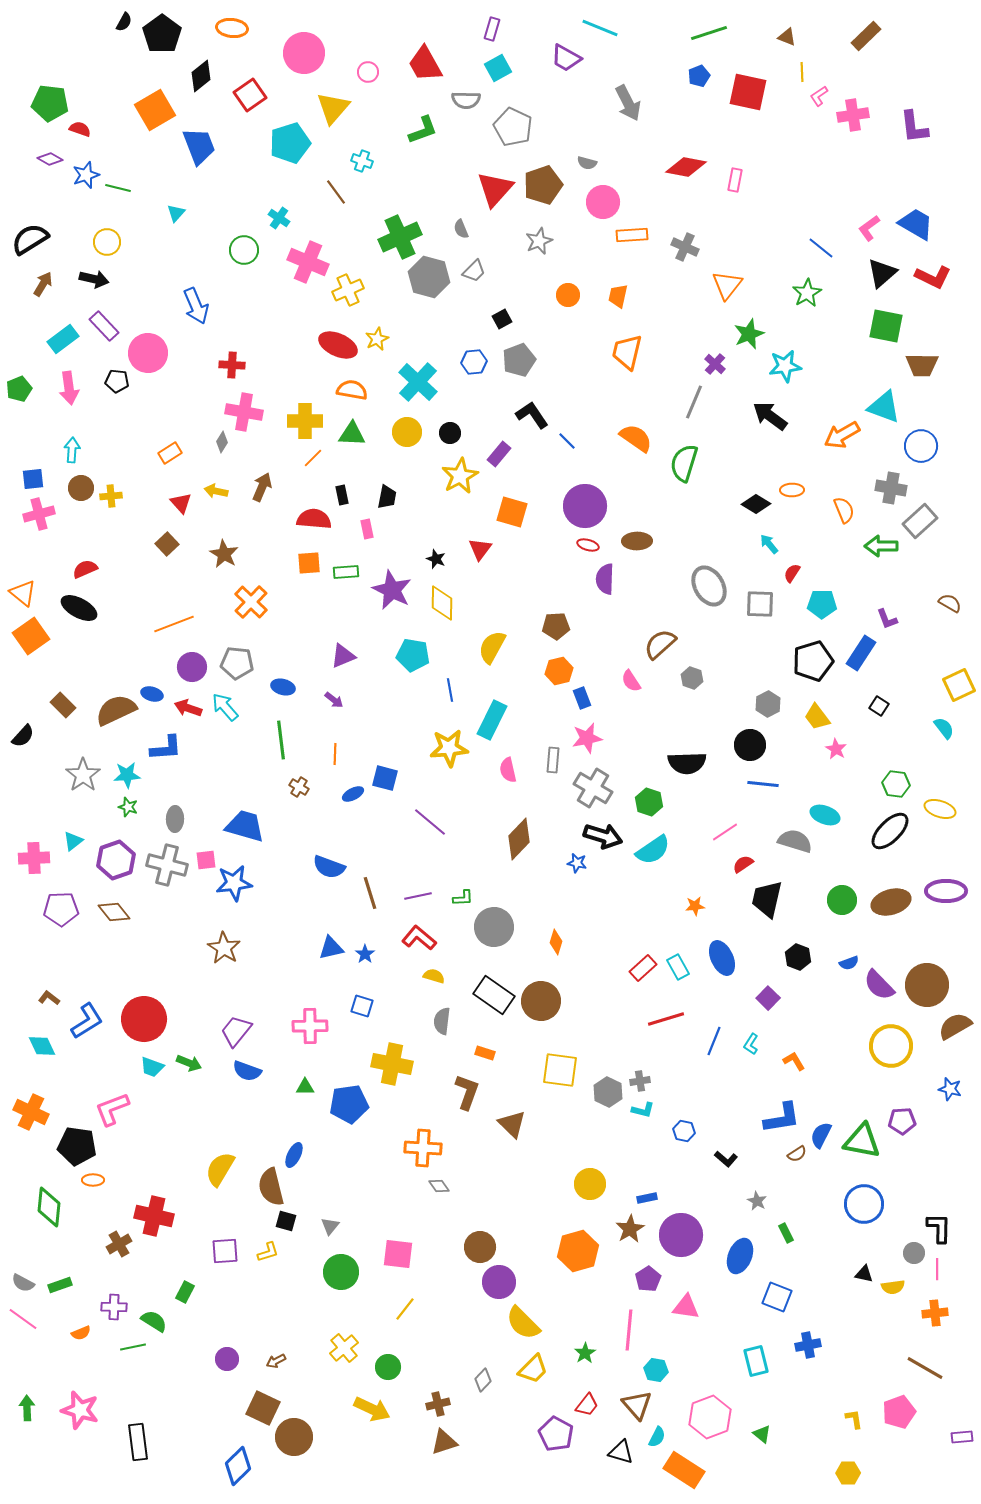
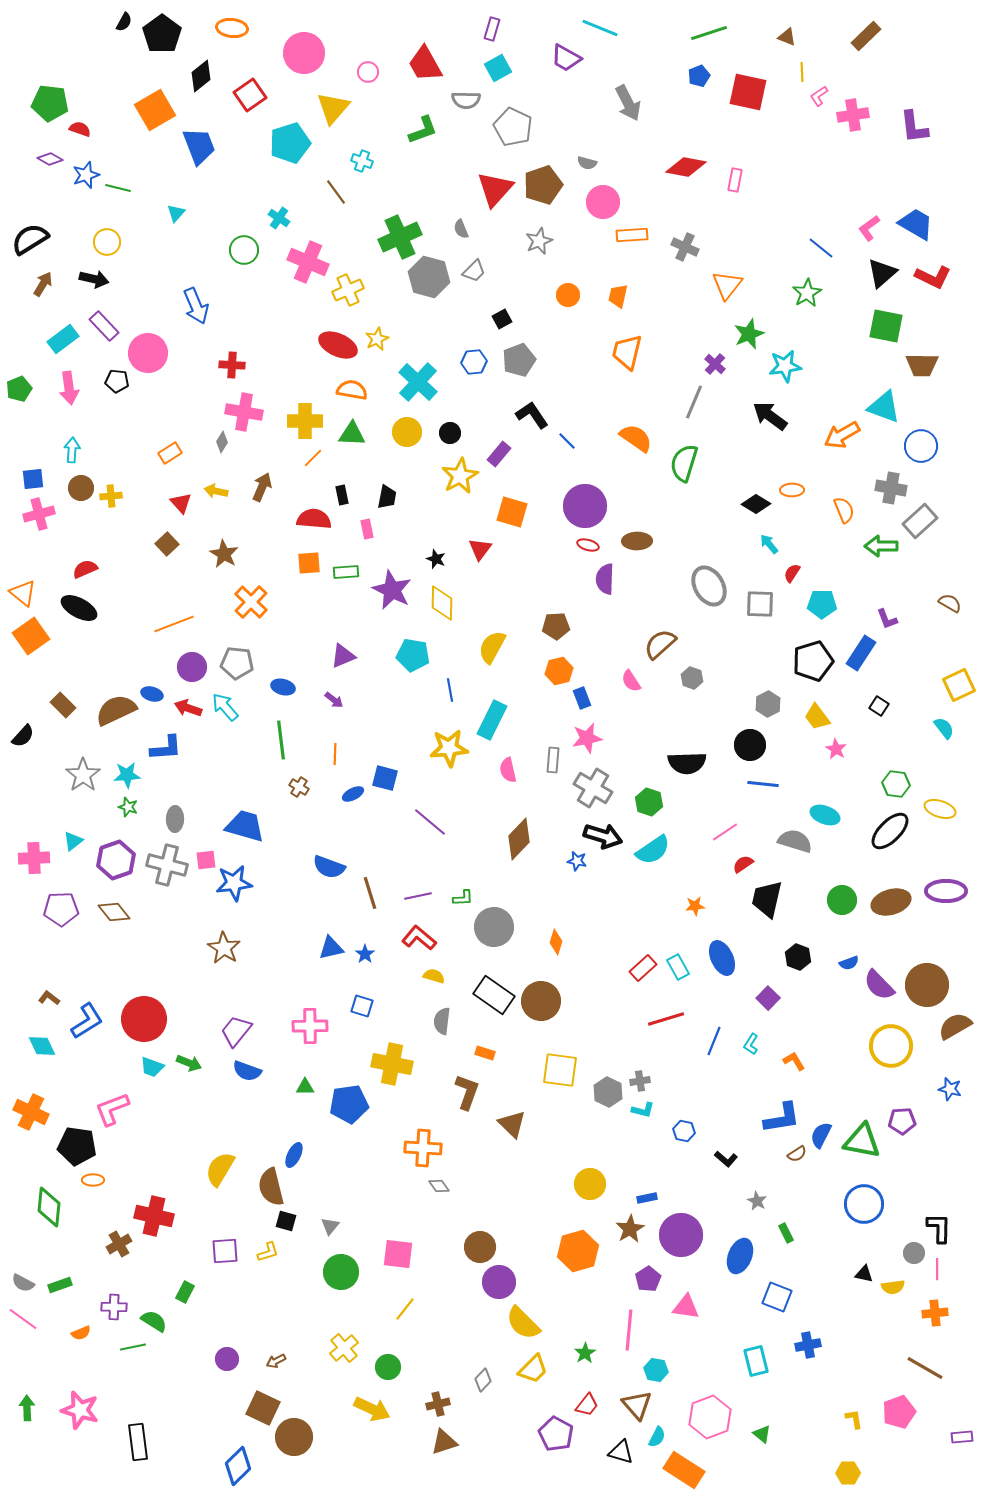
blue star at (577, 863): moved 2 px up
